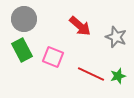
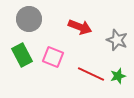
gray circle: moved 5 px right
red arrow: moved 1 px down; rotated 20 degrees counterclockwise
gray star: moved 1 px right, 3 px down
green rectangle: moved 5 px down
